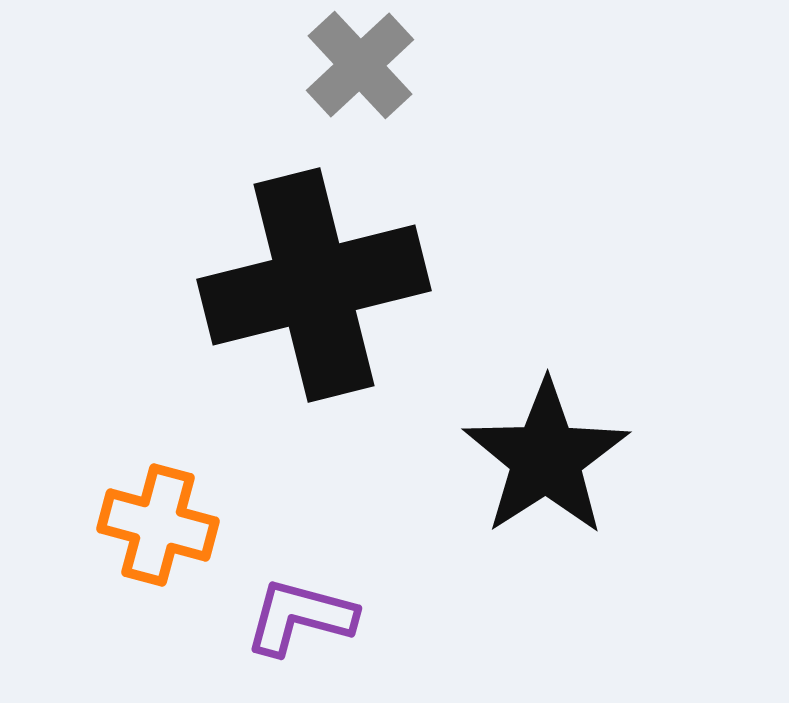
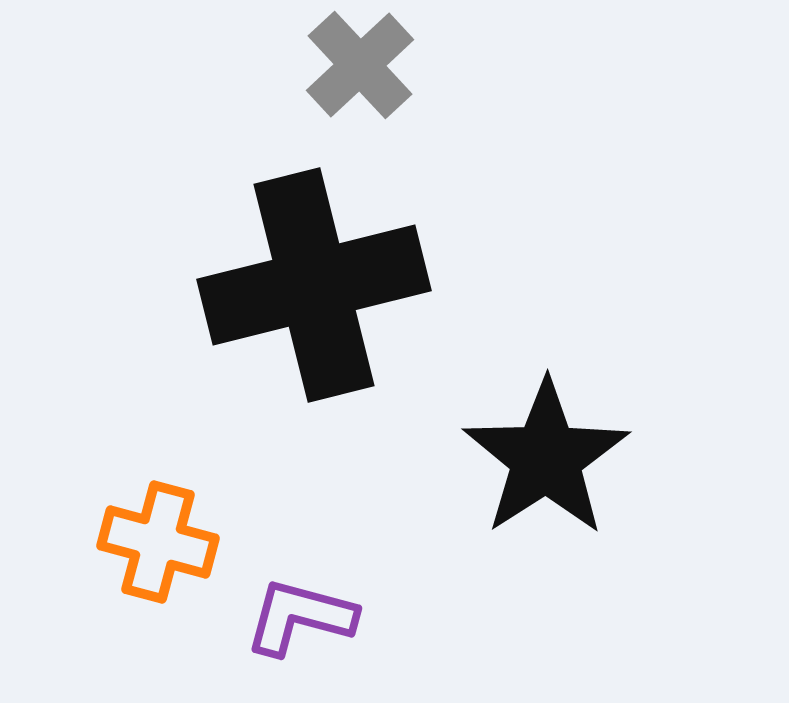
orange cross: moved 17 px down
